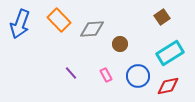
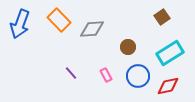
brown circle: moved 8 px right, 3 px down
